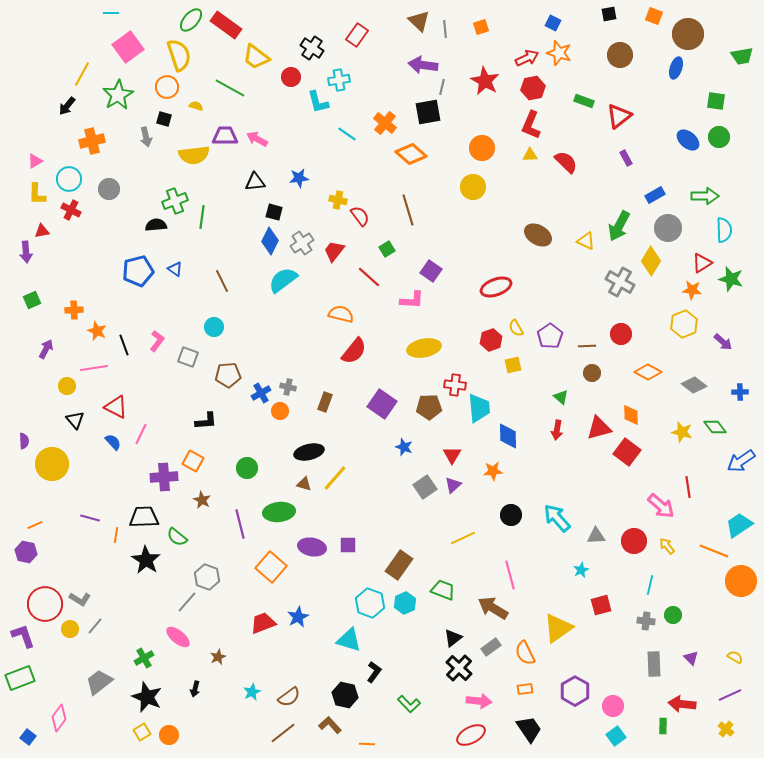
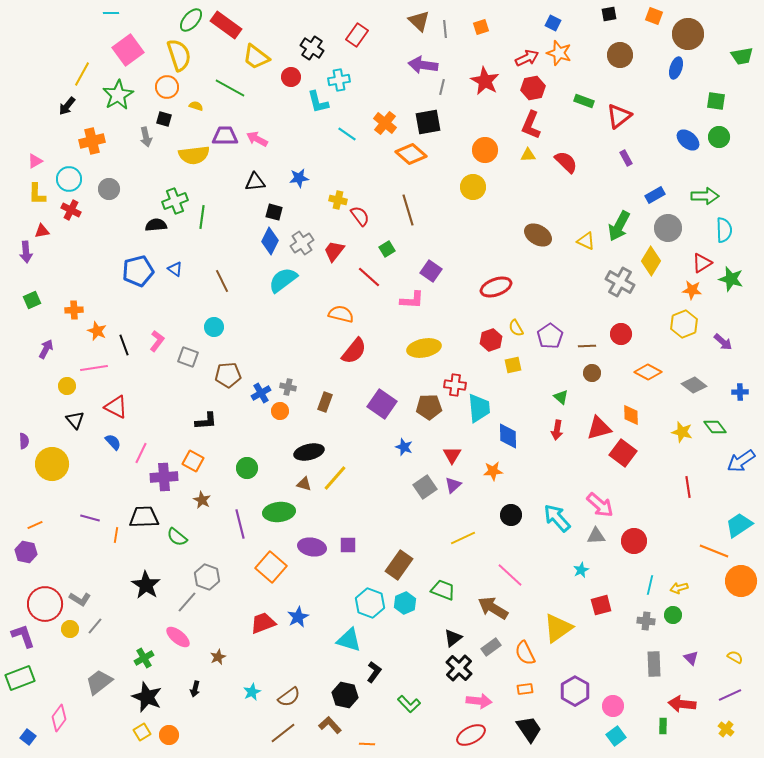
pink square at (128, 47): moved 3 px down
black square at (428, 112): moved 10 px down
orange circle at (482, 148): moved 3 px right, 2 px down
yellow triangle at (530, 155): moved 2 px left
pink line at (141, 434): moved 19 px down
red square at (627, 452): moved 4 px left, 1 px down
pink arrow at (661, 506): moved 61 px left, 1 px up
yellow arrow at (667, 546): moved 12 px right, 42 px down; rotated 66 degrees counterclockwise
black star at (146, 560): moved 25 px down
pink line at (510, 575): rotated 32 degrees counterclockwise
